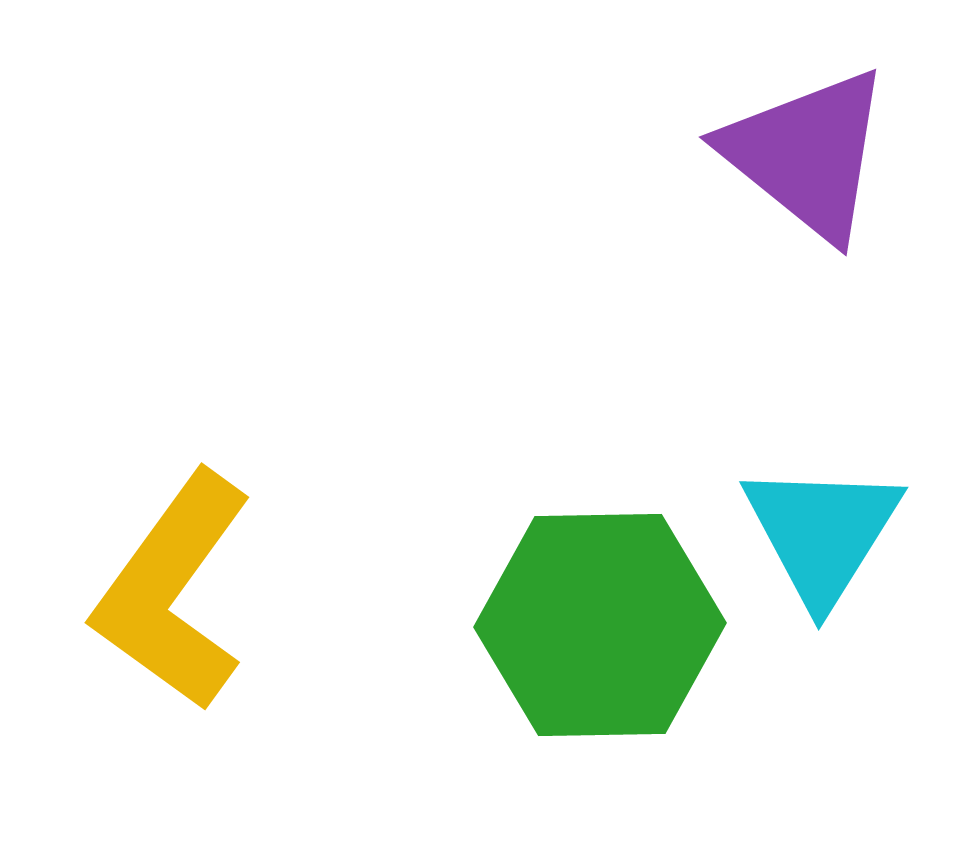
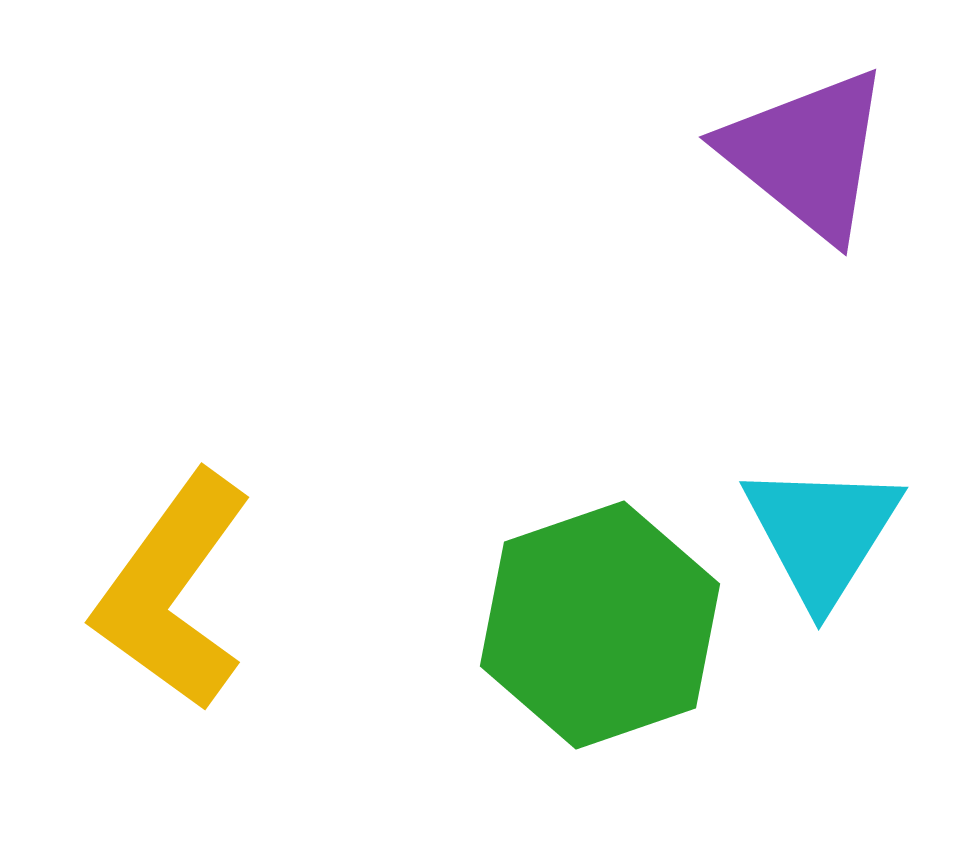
green hexagon: rotated 18 degrees counterclockwise
